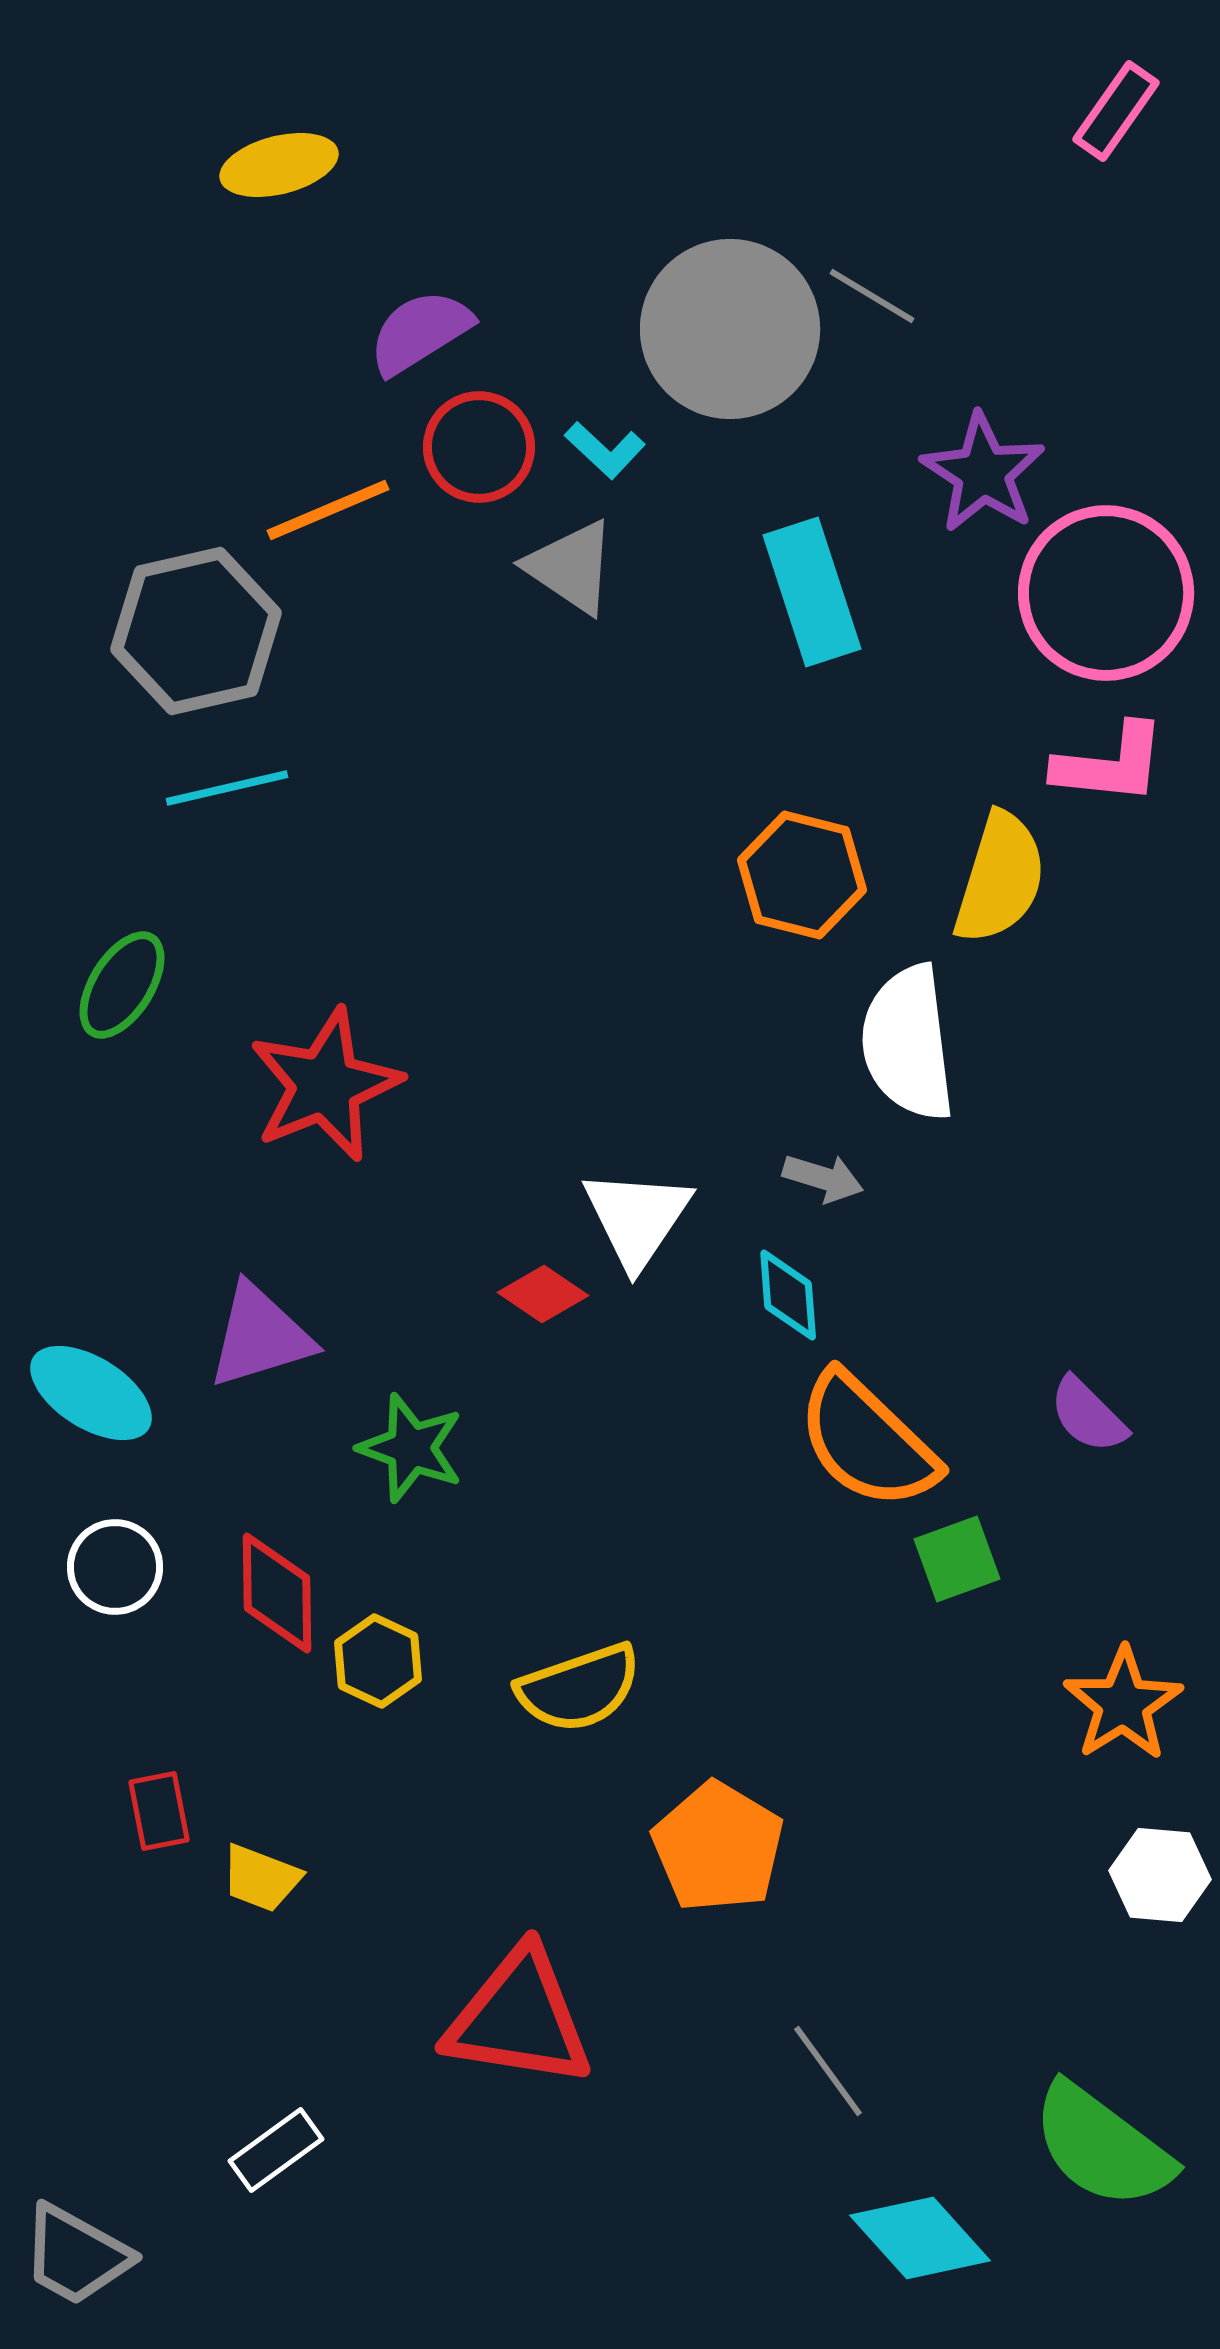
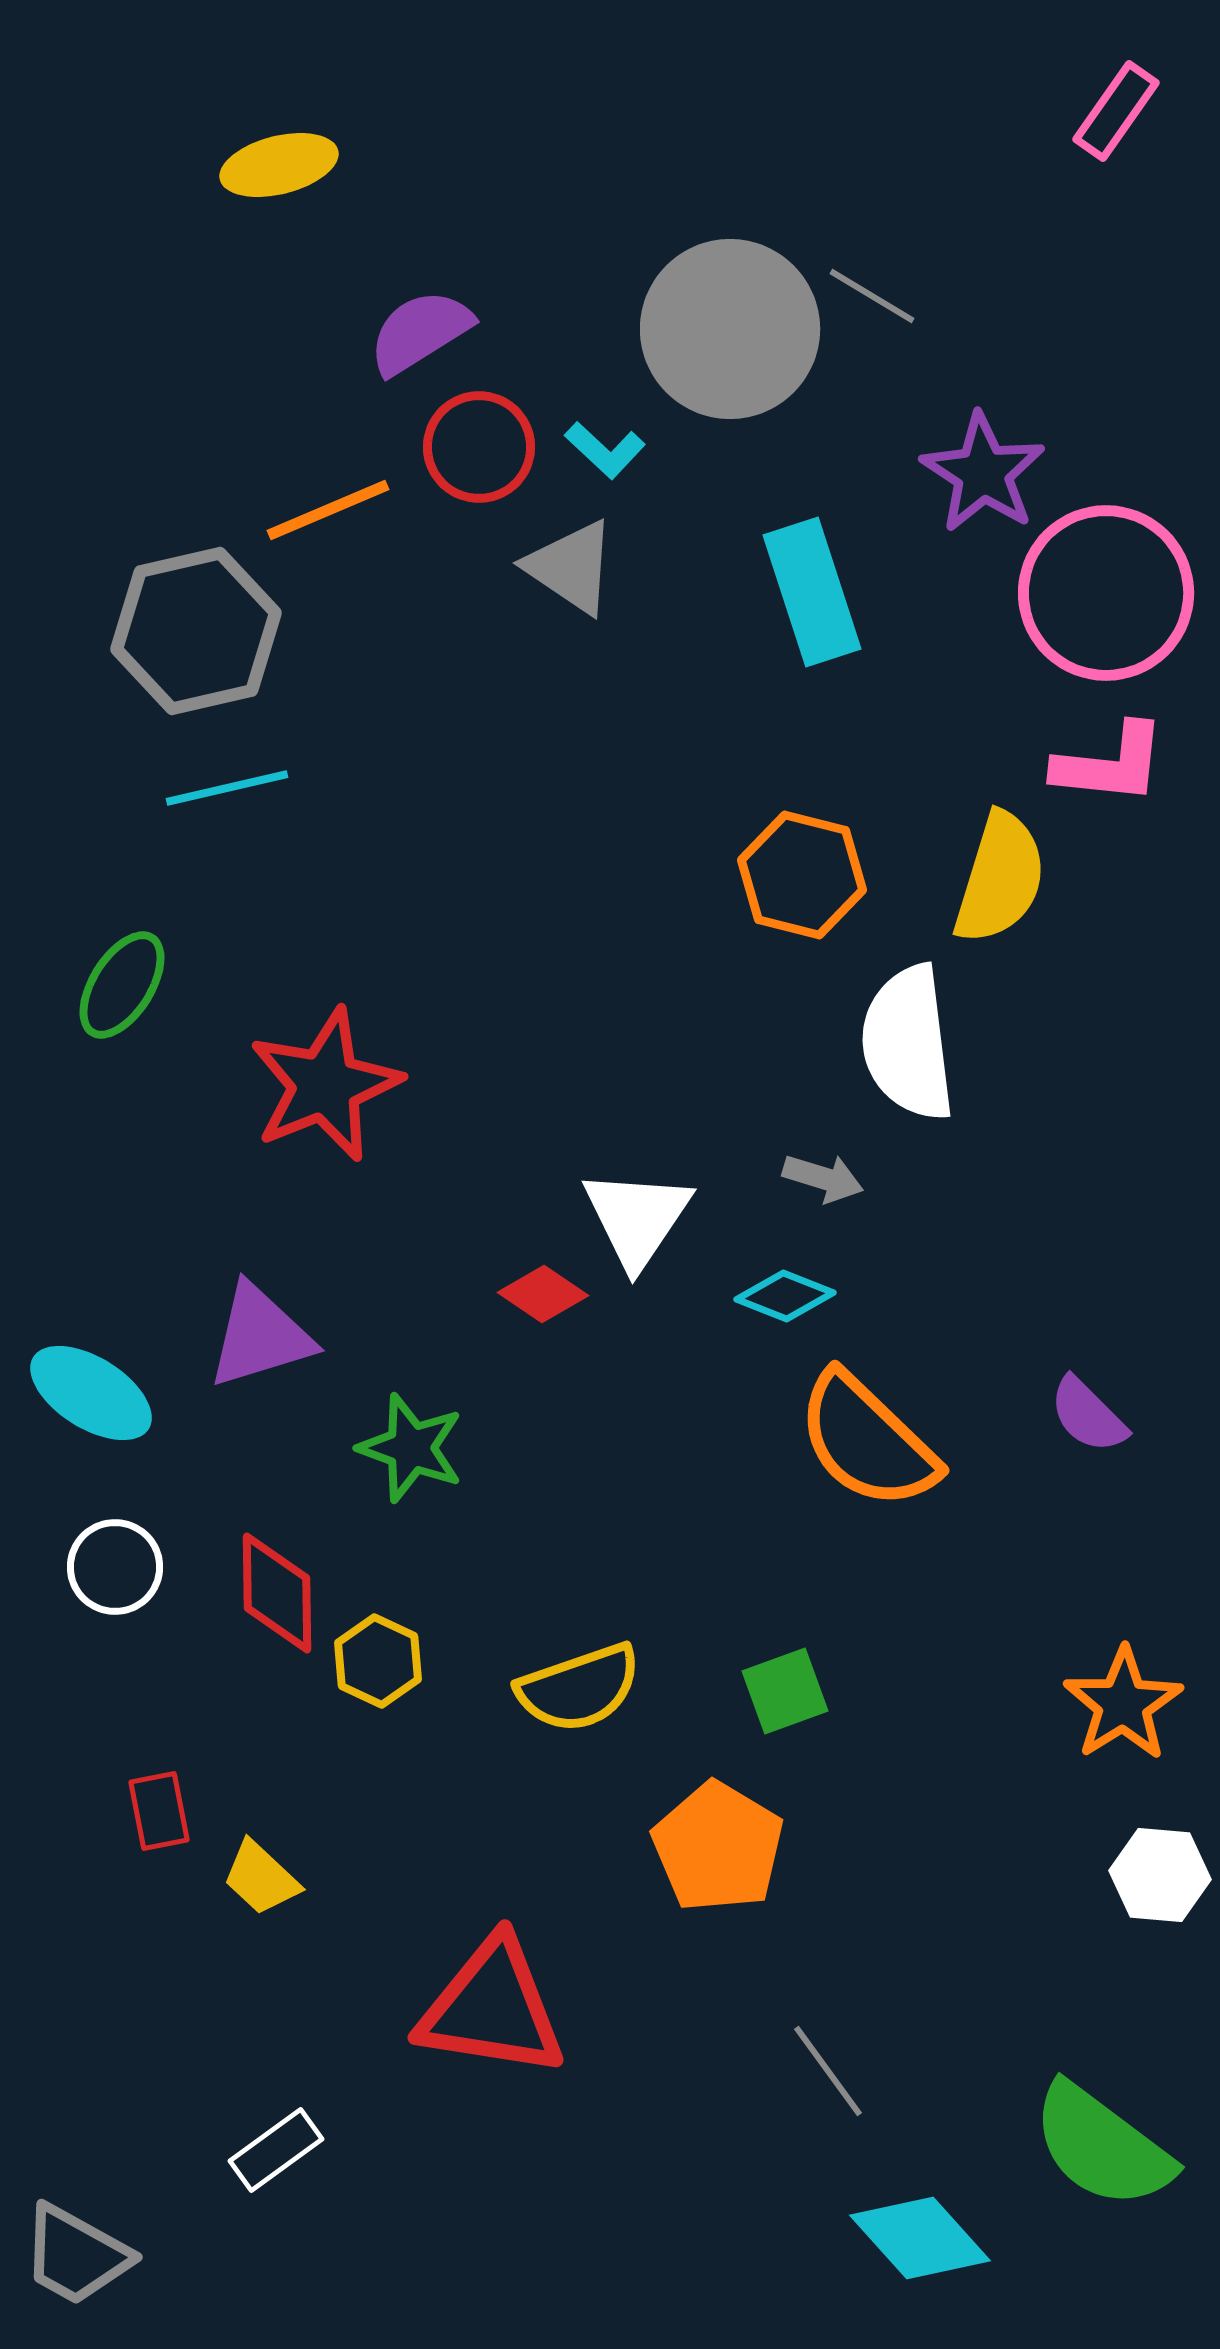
cyan diamond at (788, 1295): moved 3 px left, 1 px down; rotated 64 degrees counterclockwise
green square at (957, 1559): moved 172 px left, 132 px down
yellow trapezoid at (261, 1878): rotated 22 degrees clockwise
red triangle at (519, 2018): moved 27 px left, 10 px up
